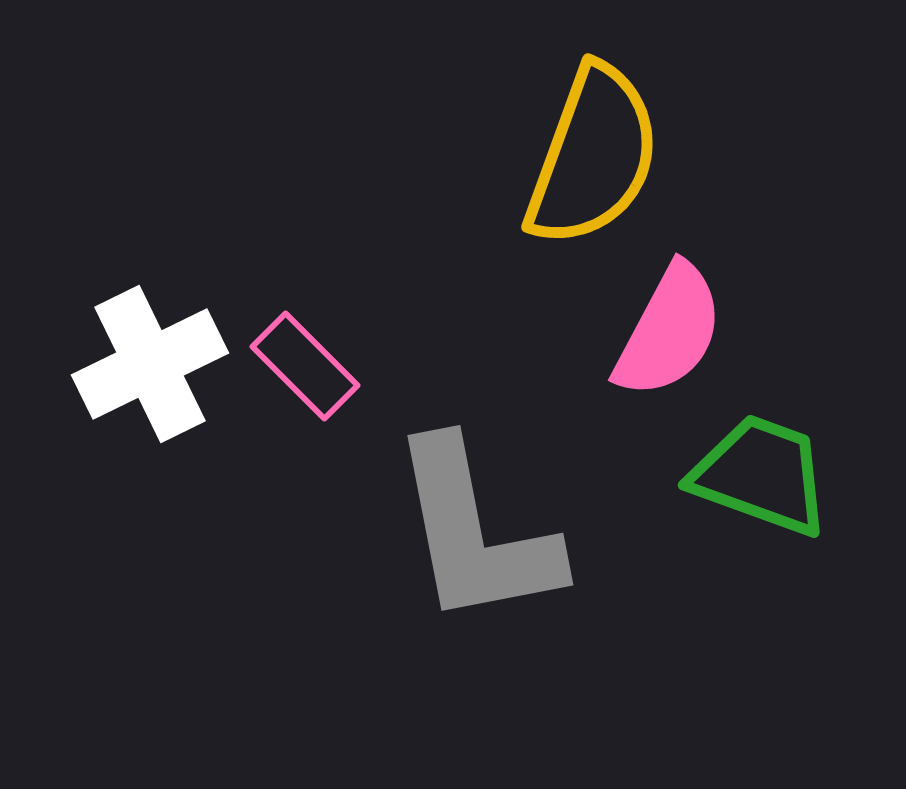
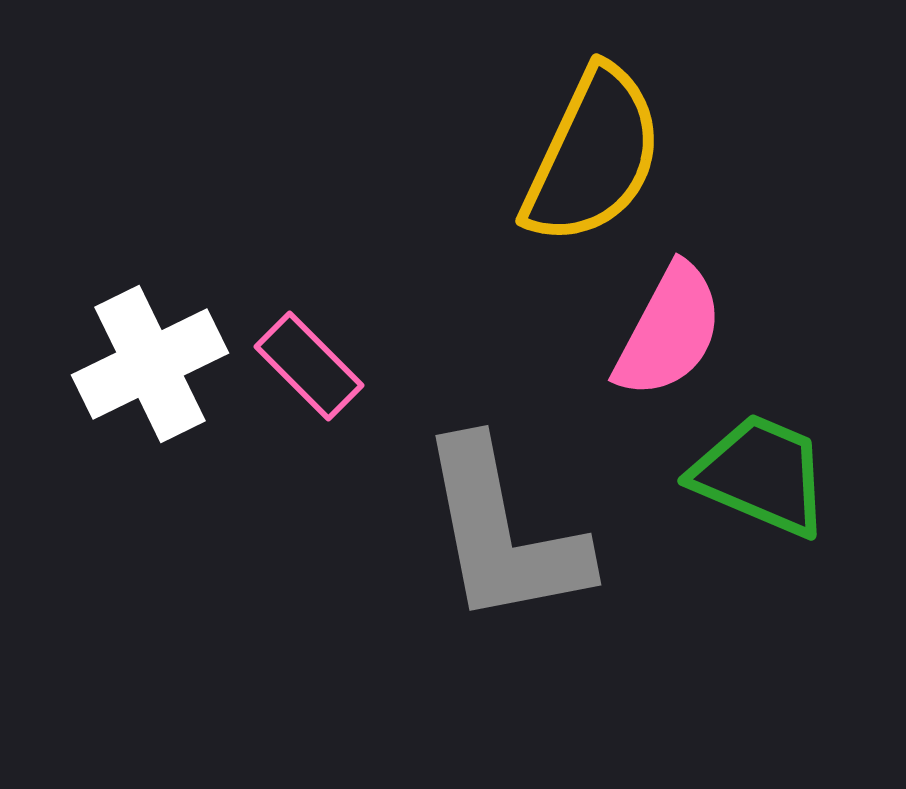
yellow semicircle: rotated 5 degrees clockwise
pink rectangle: moved 4 px right
green trapezoid: rotated 3 degrees clockwise
gray L-shape: moved 28 px right
